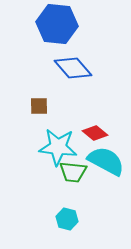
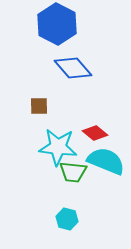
blue hexagon: rotated 21 degrees clockwise
cyan semicircle: rotated 6 degrees counterclockwise
